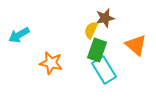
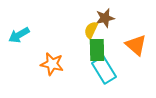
green rectangle: rotated 20 degrees counterclockwise
orange star: moved 1 px right, 1 px down
